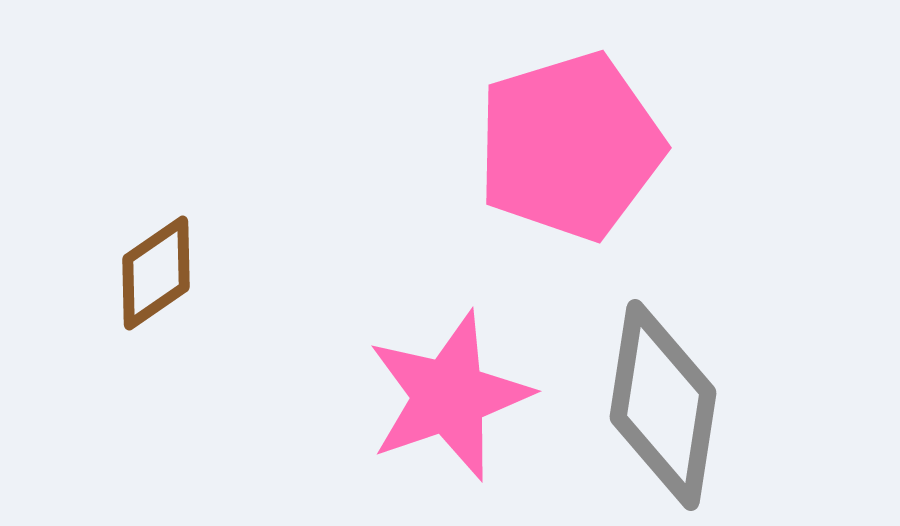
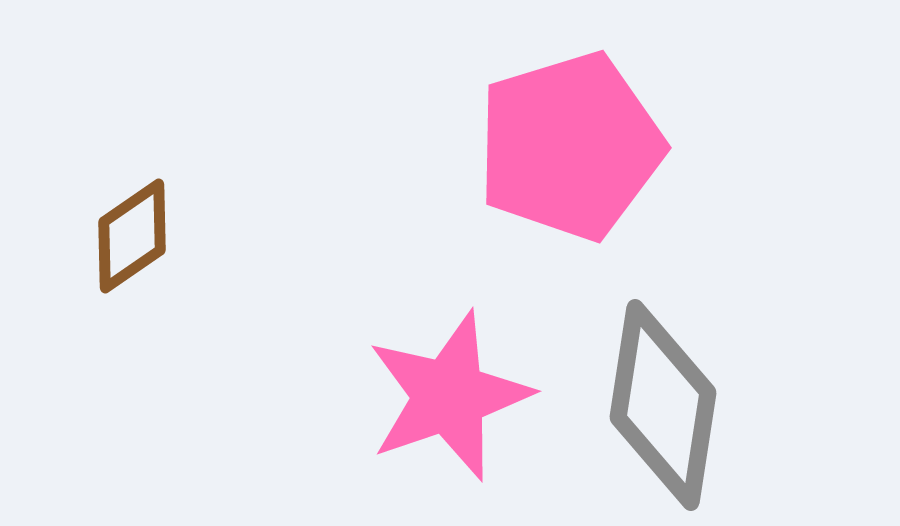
brown diamond: moved 24 px left, 37 px up
